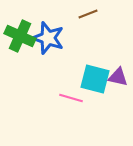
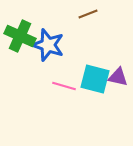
blue star: moved 7 px down
pink line: moved 7 px left, 12 px up
